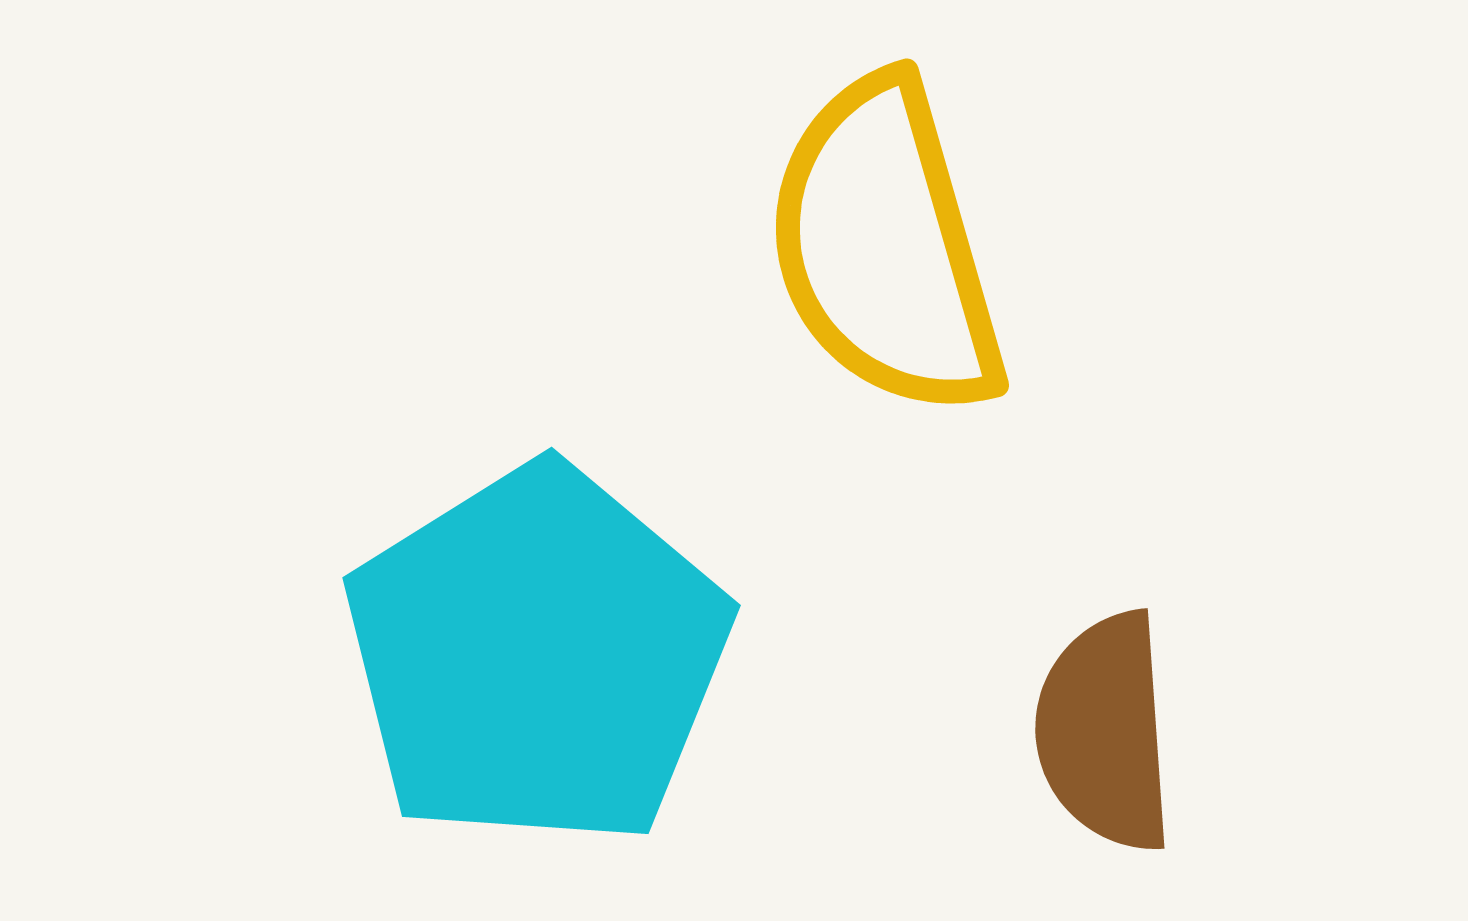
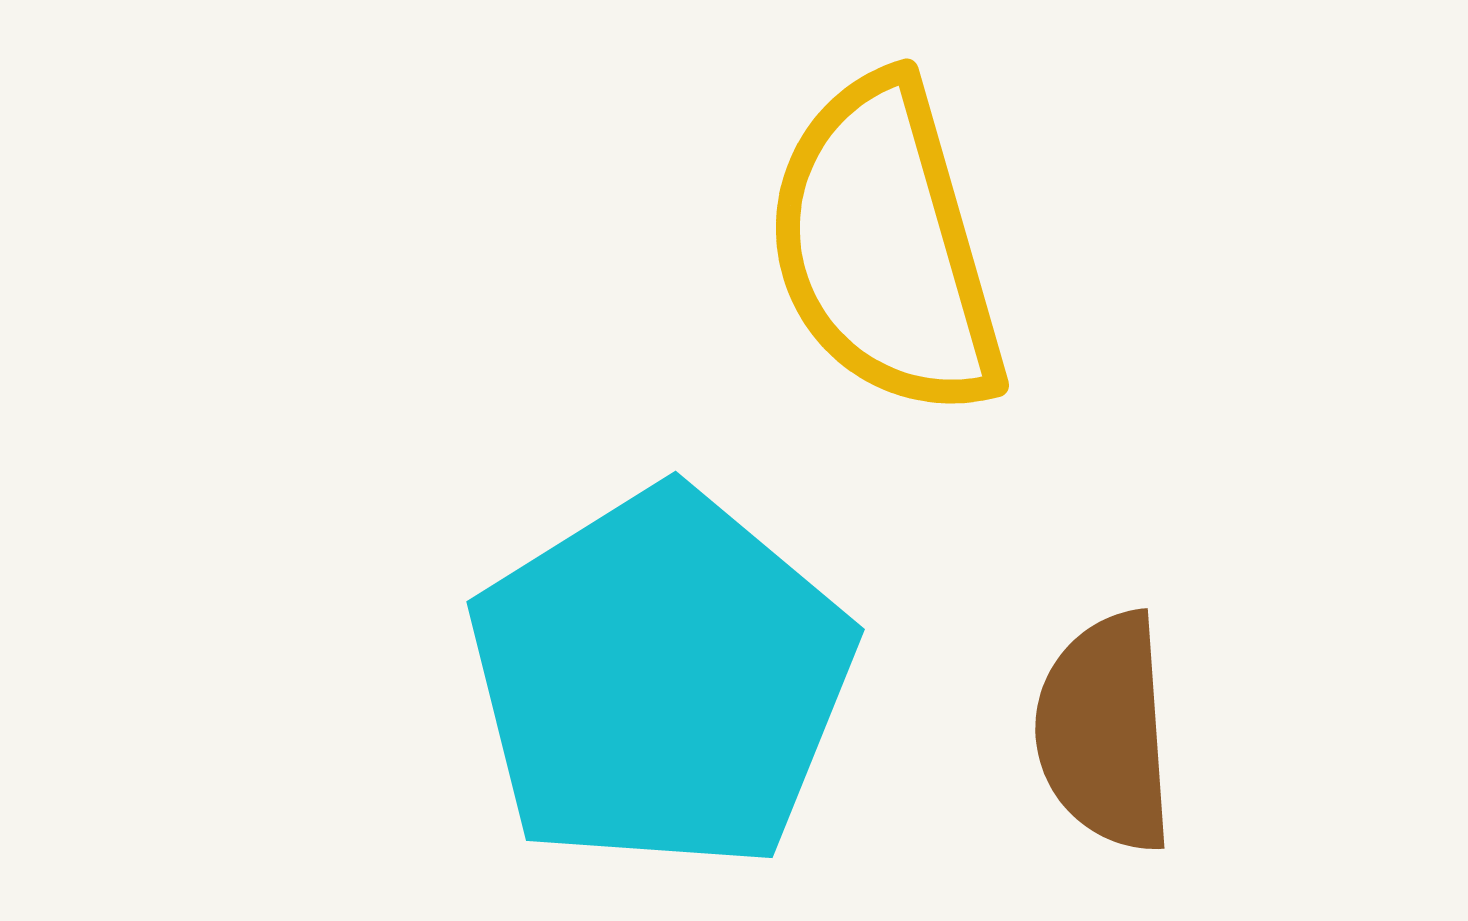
cyan pentagon: moved 124 px right, 24 px down
